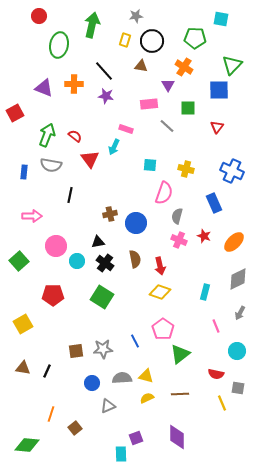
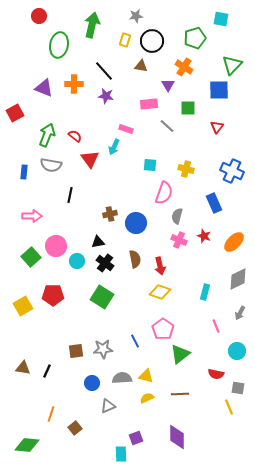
green pentagon at (195, 38): rotated 20 degrees counterclockwise
green square at (19, 261): moved 12 px right, 4 px up
yellow square at (23, 324): moved 18 px up
yellow line at (222, 403): moved 7 px right, 4 px down
